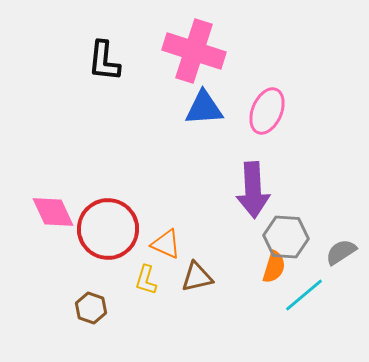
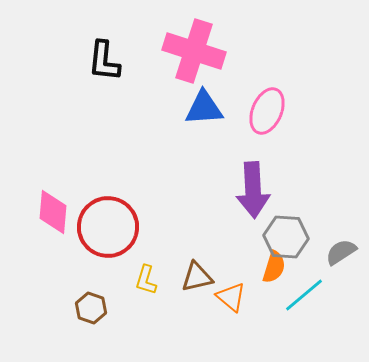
pink diamond: rotated 30 degrees clockwise
red circle: moved 2 px up
orange triangle: moved 65 px right, 53 px down; rotated 16 degrees clockwise
